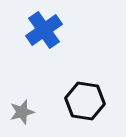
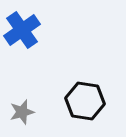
blue cross: moved 22 px left
